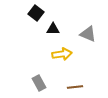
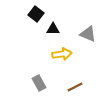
black square: moved 1 px down
brown line: rotated 21 degrees counterclockwise
